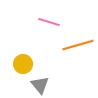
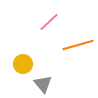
pink line: rotated 60 degrees counterclockwise
gray triangle: moved 3 px right, 1 px up
